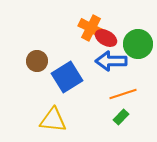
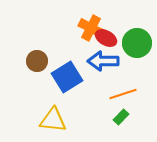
green circle: moved 1 px left, 1 px up
blue arrow: moved 8 px left
